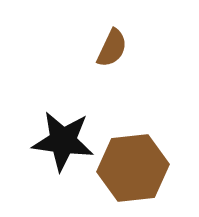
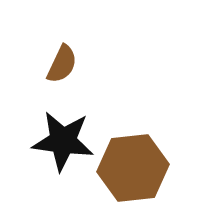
brown semicircle: moved 50 px left, 16 px down
